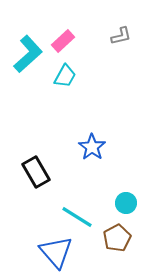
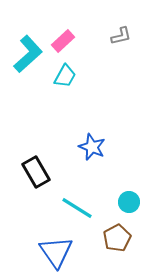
blue star: rotated 12 degrees counterclockwise
cyan circle: moved 3 px right, 1 px up
cyan line: moved 9 px up
blue triangle: rotated 6 degrees clockwise
